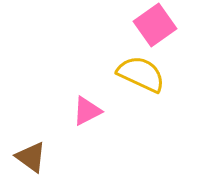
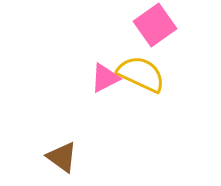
pink triangle: moved 18 px right, 33 px up
brown triangle: moved 31 px right
